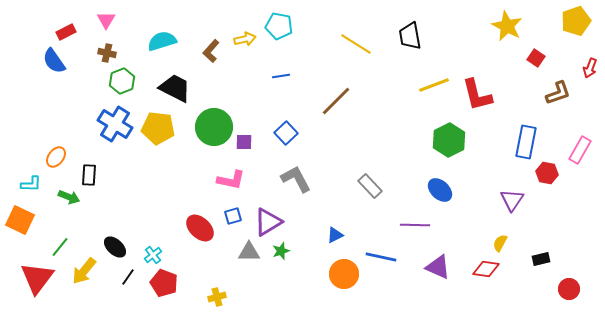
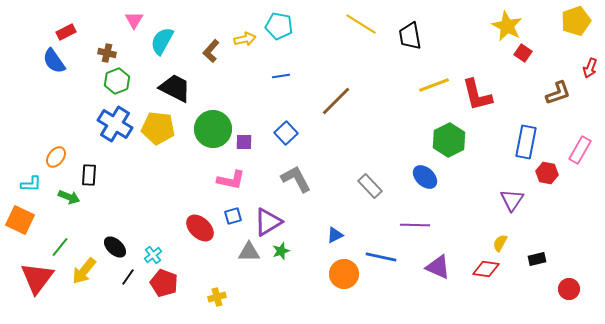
pink triangle at (106, 20): moved 28 px right
cyan semicircle at (162, 41): rotated 44 degrees counterclockwise
yellow line at (356, 44): moved 5 px right, 20 px up
red square at (536, 58): moved 13 px left, 5 px up
green hexagon at (122, 81): moved 5 px left
green circle at (214, 127): moved 1 px left, 2 px down
blue ellipse at (440, 190): moved 15 px left, 13 px up
black rectangle at (541, 259): moved 4 px left
